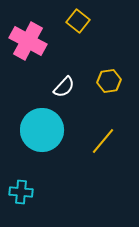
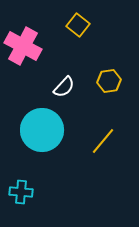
yellow square: moved 4 px down
pink cross: moved 5 px left, 5 px down
